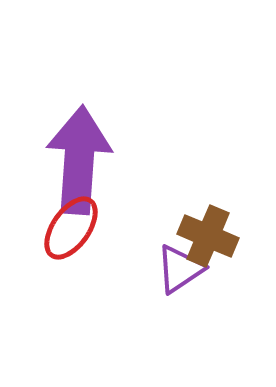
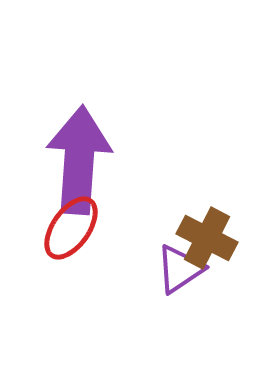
brown cross: moved 1 px left, 2 px down; rotated 4 degrees clockwise
